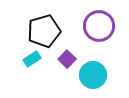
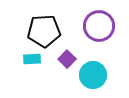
black pentagon: rotated 12 degrees clockwise
cyan rectangle: rotated 30 degrees clockwise
